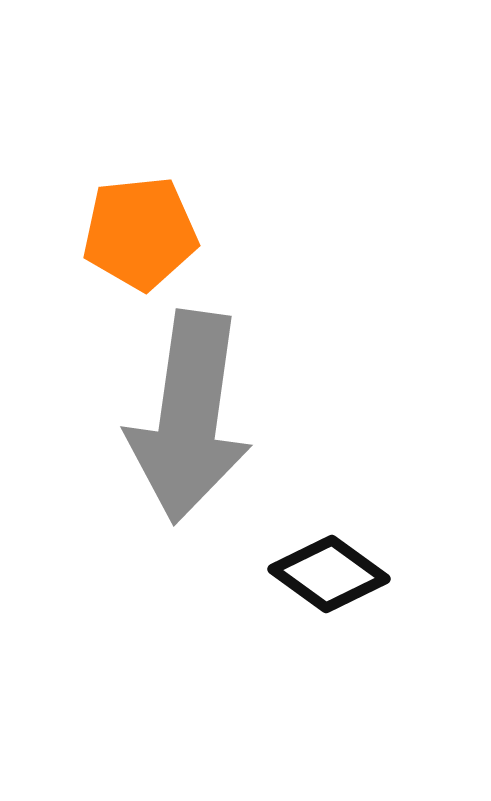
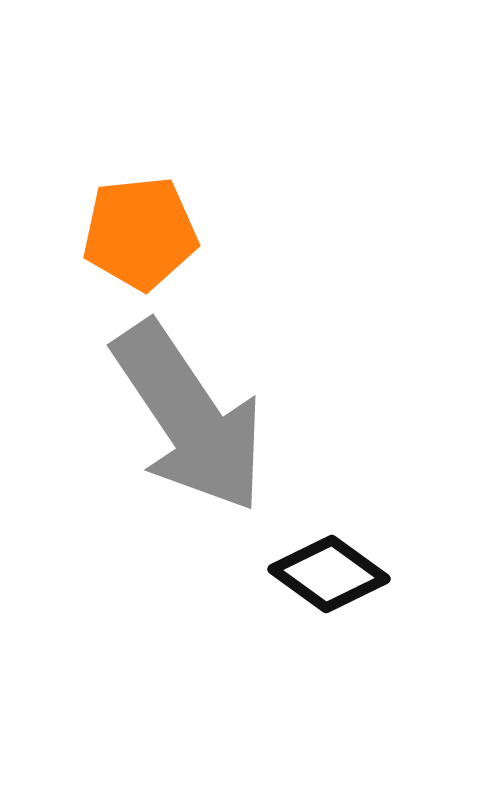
gray arrow: rotated 42 degrees counterclockwise
